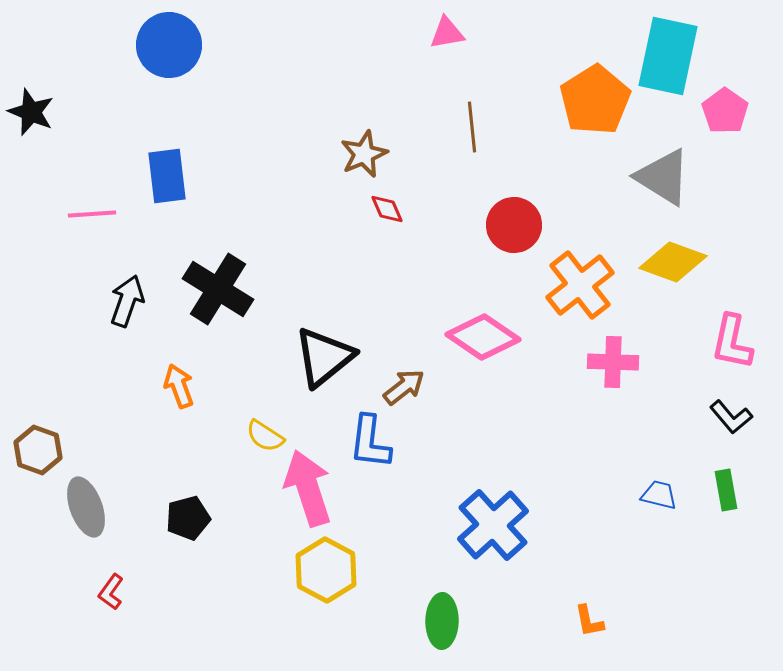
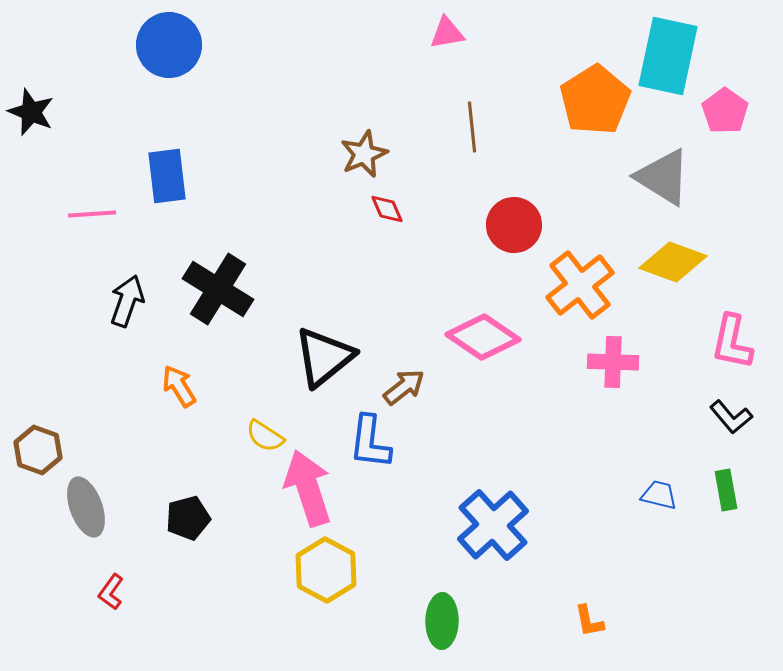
orange arrow: rotated 12 degrees counterclockwise
